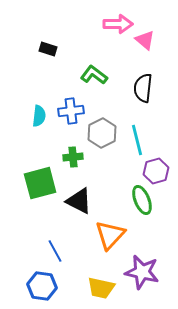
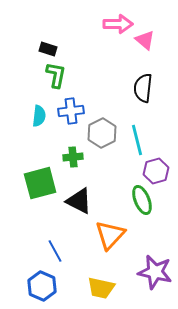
green L-shape: moved 38 px left; rotated 64 degrees clockwise
purple star: moved 13 px right
blue hexagon: rotated 16 degrees clockwise
